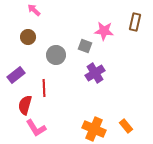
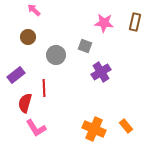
pink star: moved 8 px up
purple cross: moved 6 px right, 1 px up
red semicircle: moved 2 px up
